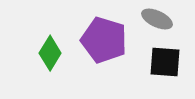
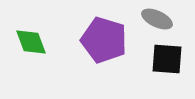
green diamond: moved 19 px left, 11 px up; rotated 52 degrees counterclockwise
black square: moved 2 px right, 3 px up
